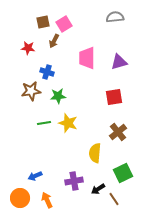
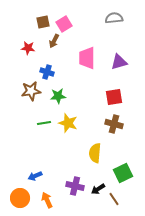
gray semicircle: moved 1 px left, 1 px down
brown cross: moved 4 px left, 8 px up; rotated 36 degrees counterclockwise
purple cross: moved 1 px right, 5 px down; rotated 24 degrees clockwise
